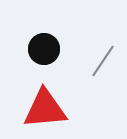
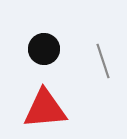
gray line: rotated 52 degrees counterclockwise
